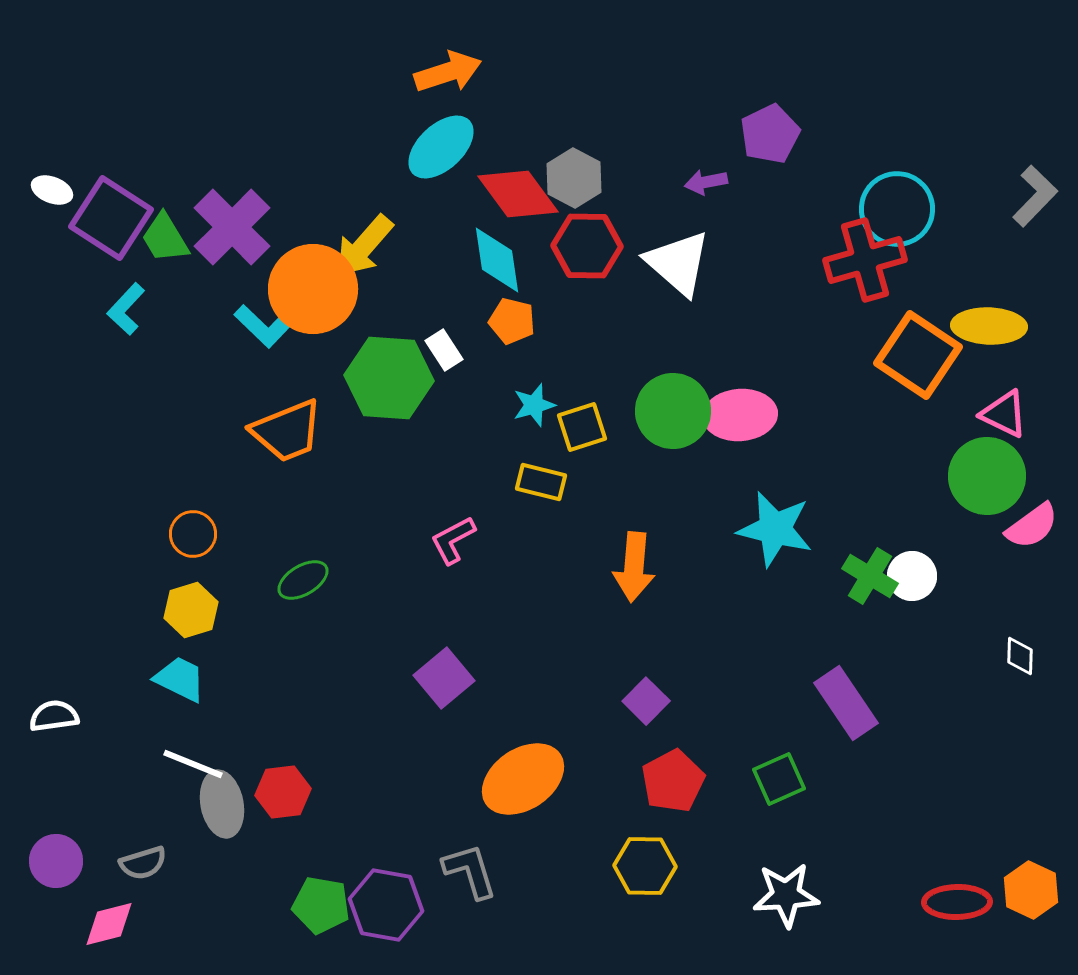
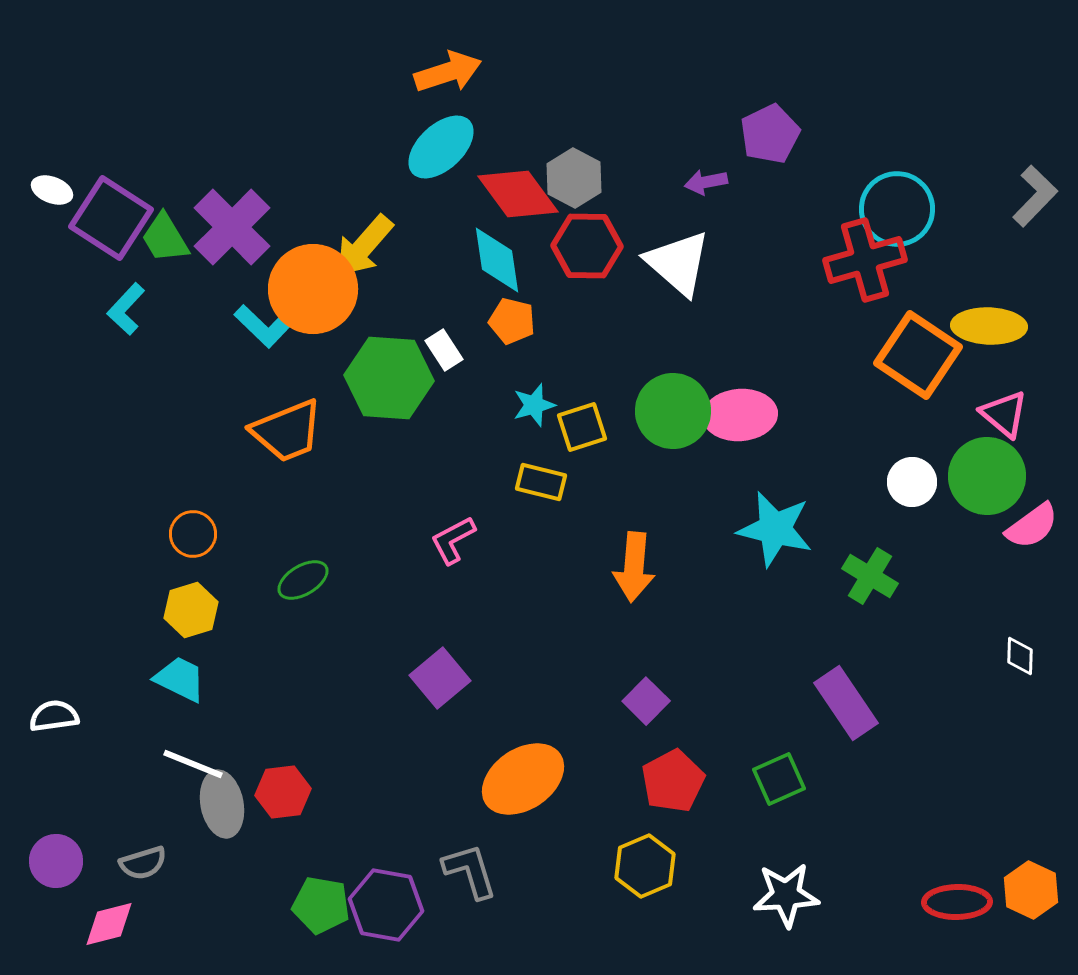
pink triangle at (1004, 414): rotated 14 degrees clockwise
white circle at (912, 576): moved 94 px up
purple square at (444, 678): moved 4 px left
yellow hexagon at (645, 866): rotated 24 degrees counterclockwise
